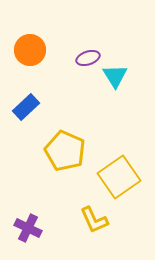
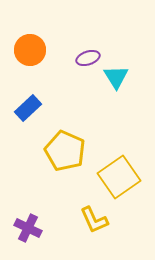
cyan triangle: moved 1 px right, 1 px down
blue rectangle: moved 2 px right, 1 px down
